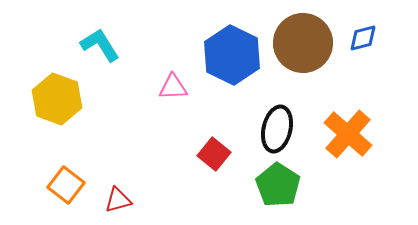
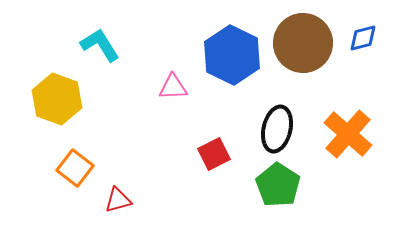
red square: rotated 24 degrees clockwise
orange square: moved 9 px right, 17 px up
